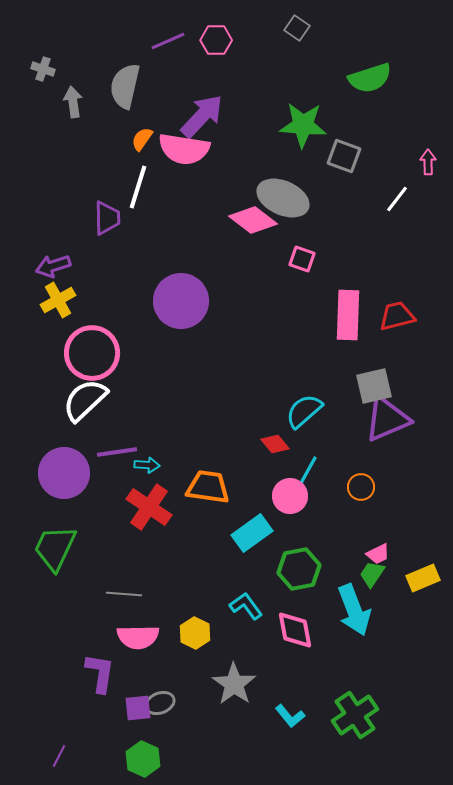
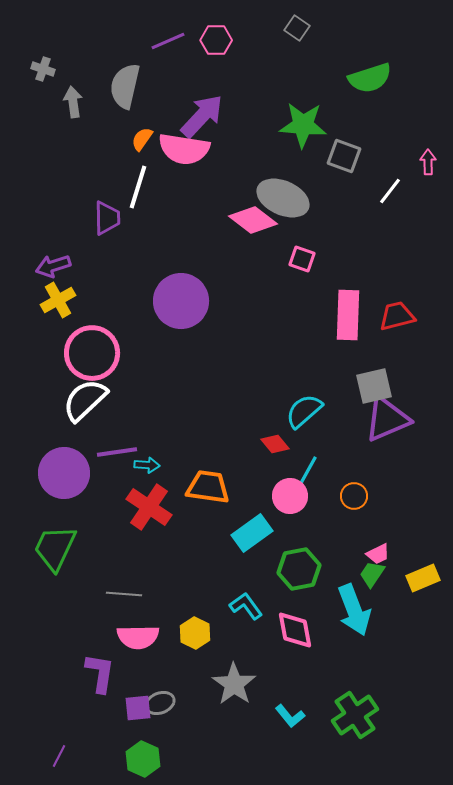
white line at (397, 199): moved 7 px left, 8 px up
orange circle at (361, 487): moved 7 px left, 9 px down
